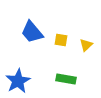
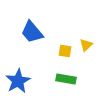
yellow square: moved 4 px right, 11 px down
